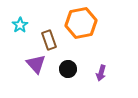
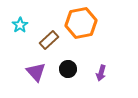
brown rectangle: rotated 66 degrees clockwise
purple triangle: moved 8 px down
